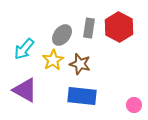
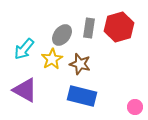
red hexagon: rotated 16 degrees clockwise
yellow star: moved 1 px left, 1 px up
blue rectangle: rotated 8 degrees clockwise
pink circle: moved 1 px right, 2 px down
